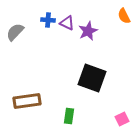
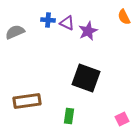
orange semicircle: moved 1 px down
gray semicircle: rotated 24 degrees clockwise
black square: moved 6 px left
